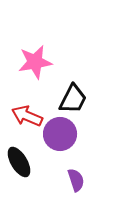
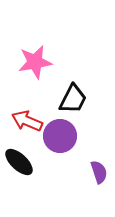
red arrow: moved 5 px down
purple circle: moved 2 px down
black ellipse: rotated 16 degrees counterclockwise
purple semicircle: moved 23 px right, 8 px up
